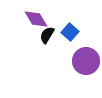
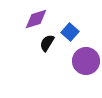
purple diamond: rotated 75 degrees counterclockwise
black semicircle: moved 8 px down
